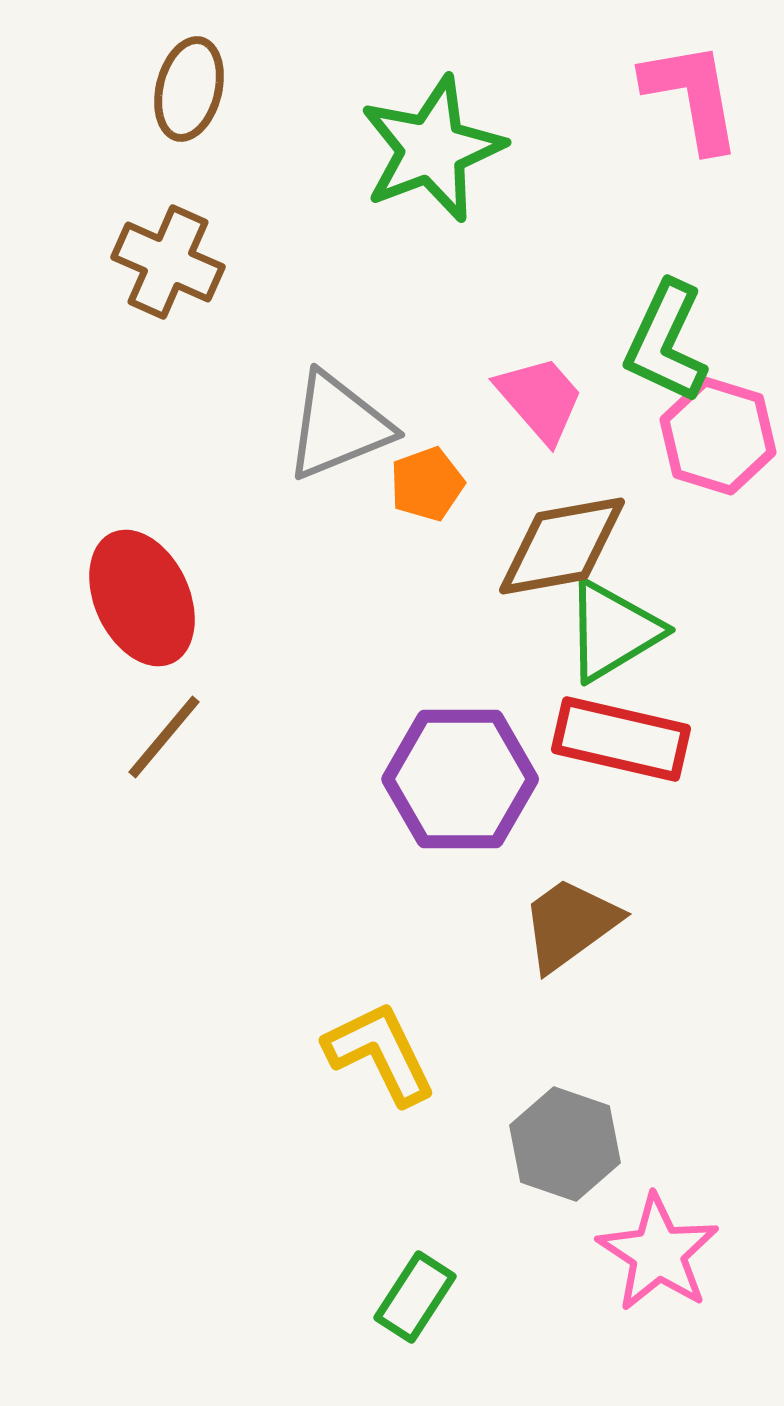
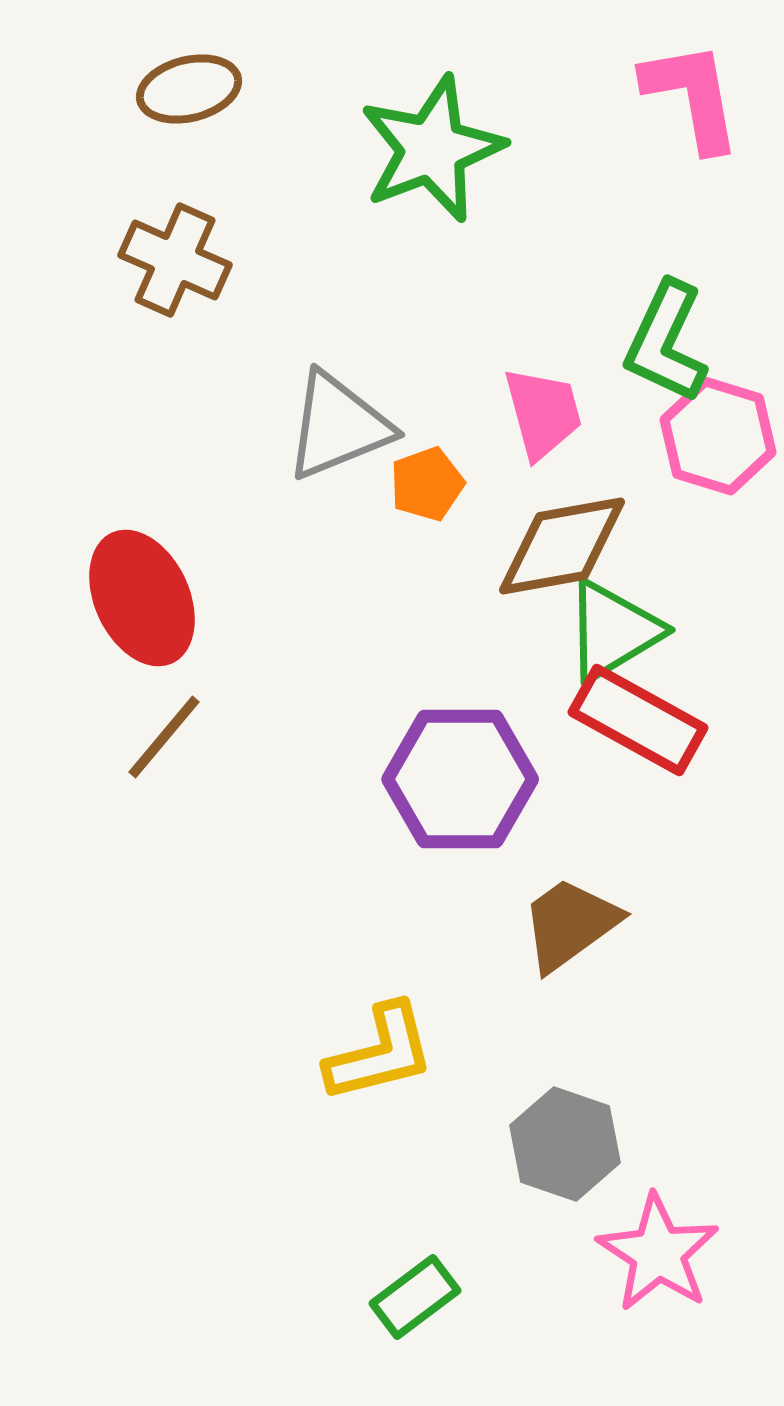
brown ellipse: rotated 62 degrees clockwise
brown cross: moved 7 px right, 2 px up
pink trapezoid: moved 3 px right, 14 px down; rotated 26 degrees clockwise
red rectangle: moved 17 px right, 19 px up; rotated 16 degrees clockwise
yellow L-shape: rotated 102 degrees clockwise
green rectangle: rotated 20 degrees clockwise
